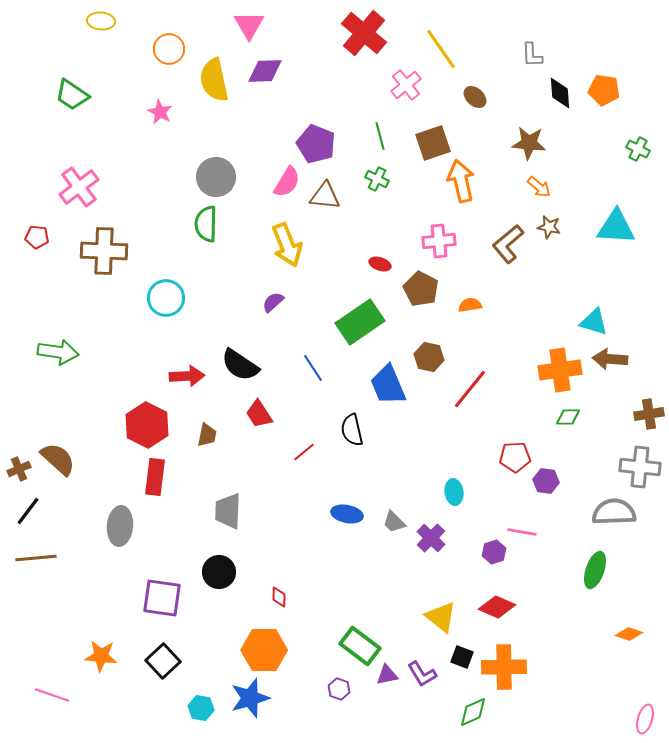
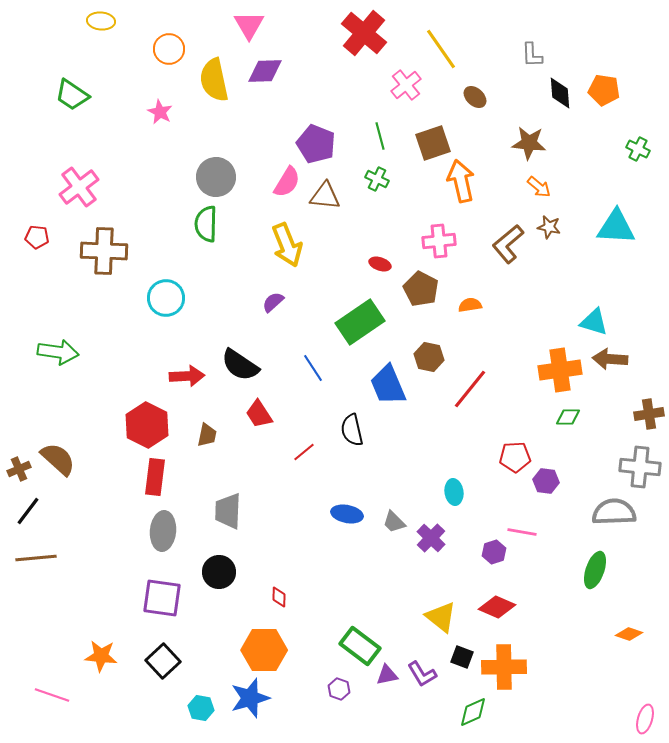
gray ellipse at (120, 526): moved 43 px right, 5 px down
